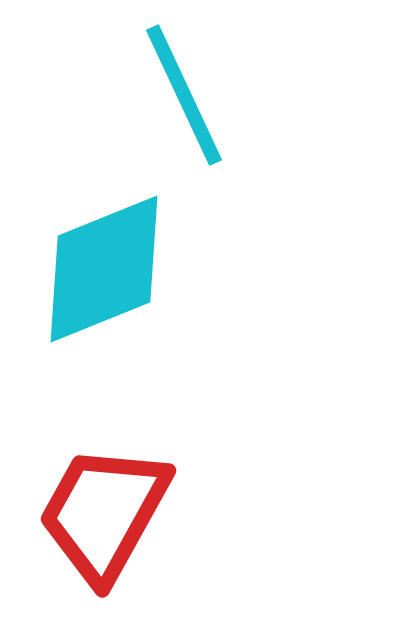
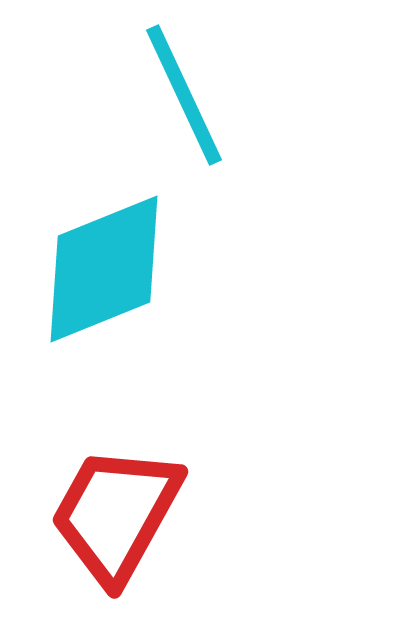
red trapezoid: moved 12 px right, 1 px down
